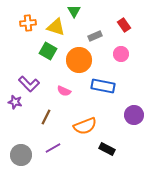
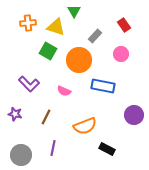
gray rectangle: rotated 24 degrees counterclockwise
purple star: moved 12 px down
purple line: rotated 49 degrees counterclockwise
